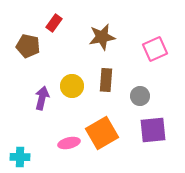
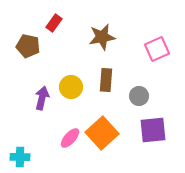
pink square: moved 2 px right
yellow circle: moved 1 px left, 1 px down
gray circle: moved 1 px left
orange square: rotated 12 degrees counterclockwise
pink ellipse: moved 1 px right, 5 px up; rotated 35 degrees counterclockwise
